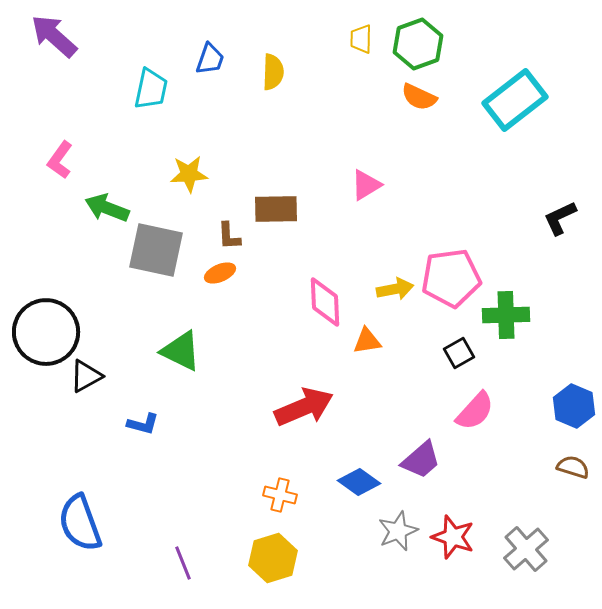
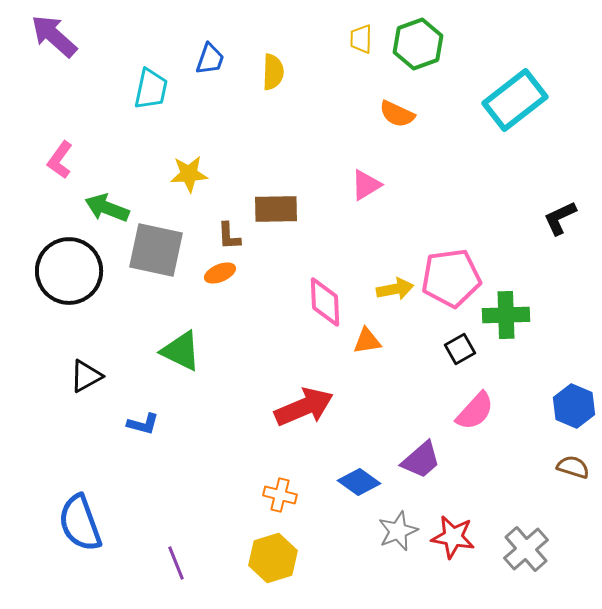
orange semicircle: moved 22 px left, 17 px down
black circle: moved 23 px right, 61 px up
black square: moved 1 px right, 4 px up
red star: rotated 9 degrees counterclockwise
purple line: moved 7 px left
